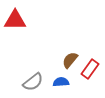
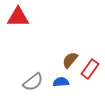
red triangle: moved 3 px right, 3 px up
